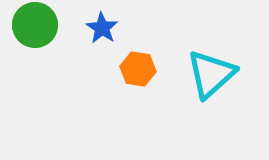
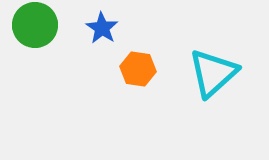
cyan triangle: moved 2 px right, 1 px up
